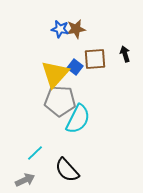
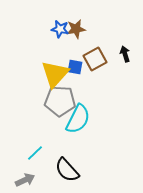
brown square: rotated 25 degrees counterclockwise
blue square: rotated 28 degrees counterclockwise
